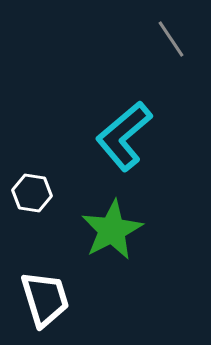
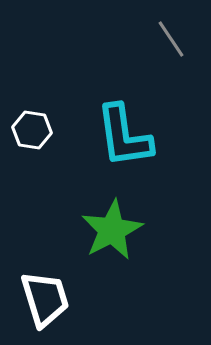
cyan L-shape: rotated 58 degrees counterclockwise
white hexagon: moved 63 px up
